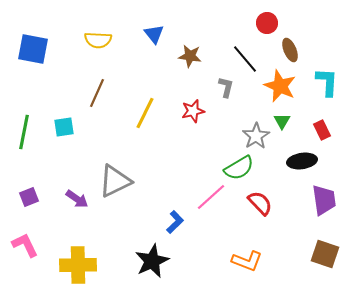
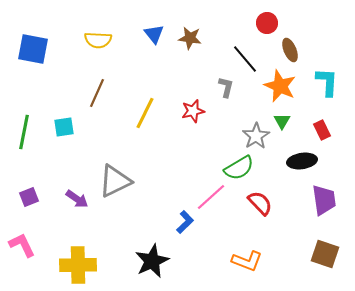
brown star: moved 18 px up
blue L-shape: moved 10 px right
pink L-shape: moved 3 px left
